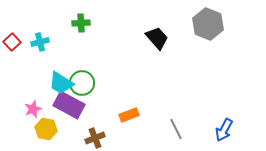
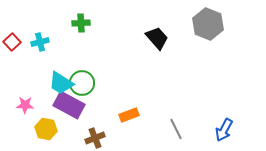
pink star: moved 8 px left, 4 px up; rotated 24 degrees clockwise
